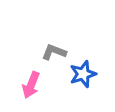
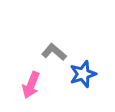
gray L-shape: rotated 20 degrees clockwise
